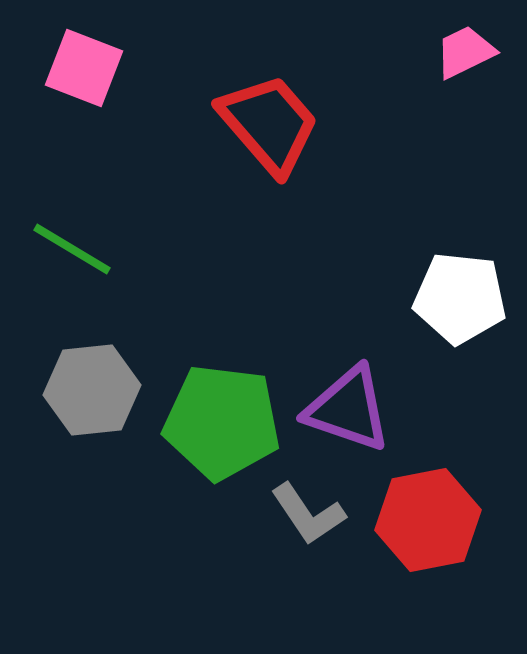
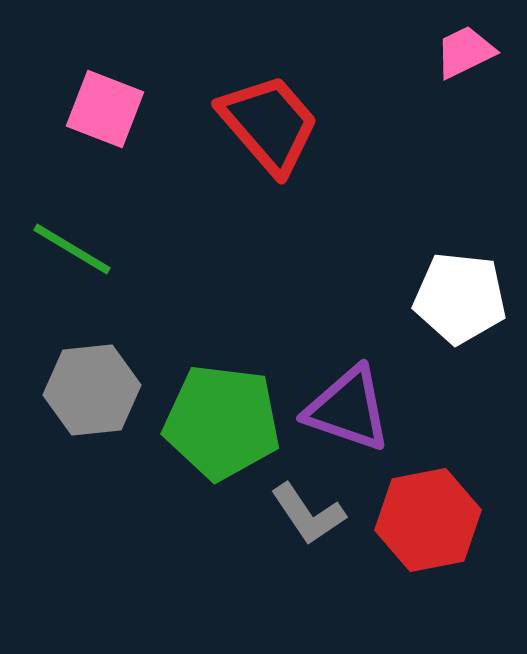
pink square: moved 21 px right, 41 px down
